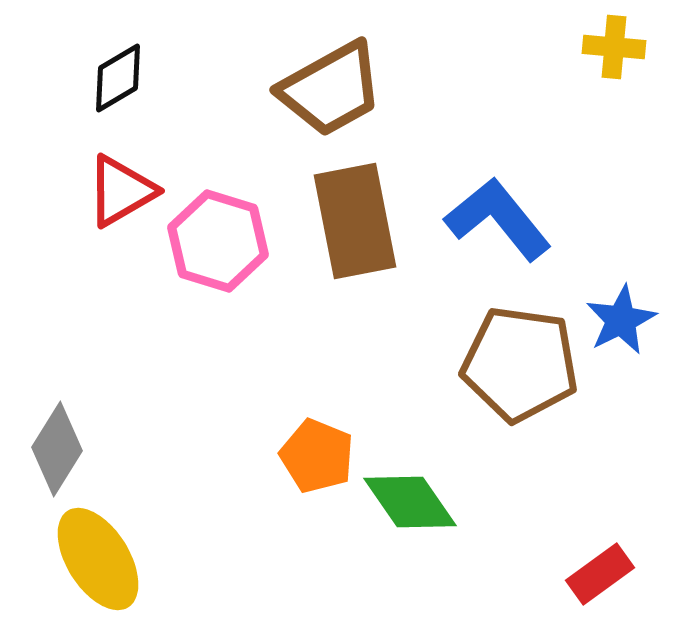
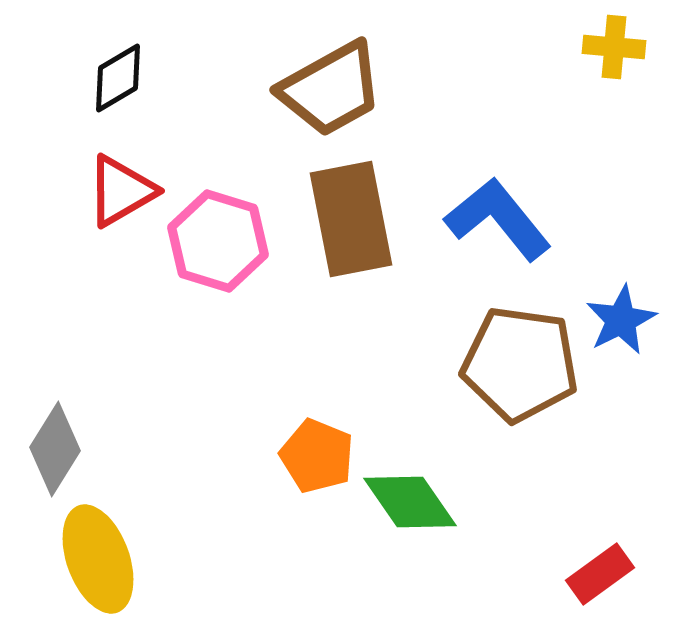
brown rectangle: moved 4 px left, 2 px up
gray diamond: moved 2 px left
yellow ellipse: rotated 12 degrees clockwise
